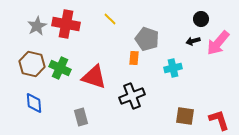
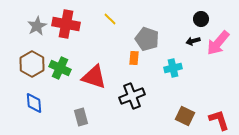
brown hexagon: rotated 15 degrees clockwise
brown square: rotated 18 degrees clockwise
